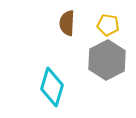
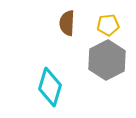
yellow pentagon: rotated 15 degrees counterclockwise
cyan diamond: moved 2 px left
